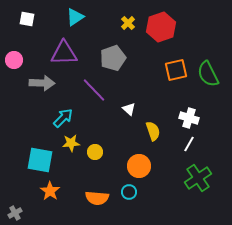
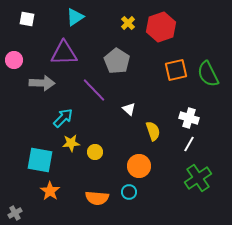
gray pentagon: moved 4 px right, 3 px down; rotated 20 degrees counterclockwise
